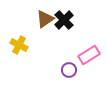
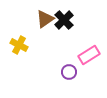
purple circle: moved 2 px down
